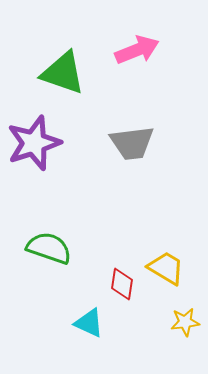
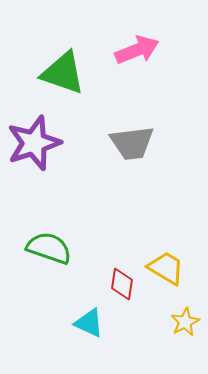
yellow star: rotated 20 degrees counterclockwise
